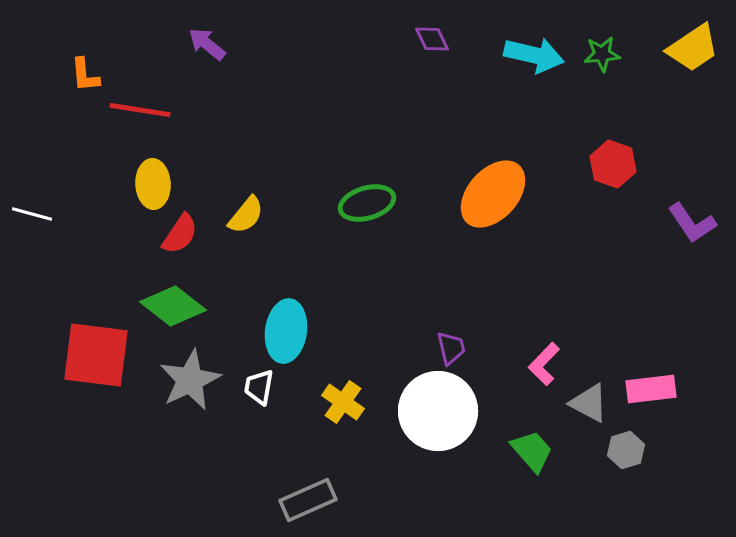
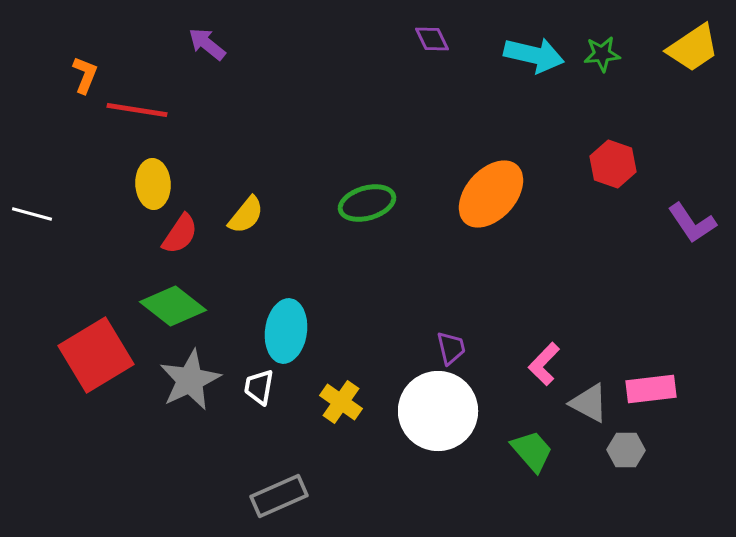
orange L-shape: rotated 153 degrees counterclockwise
red line: moved 3 px left
orange ellipse: moved 2 px left
red square: rotated 38 degrees counterclockwise
yellow cross: moved 2 px left
gray hexagon: rotated 18 degrees clockwise
gray rectangle: moved 29 px left, 4 px up
